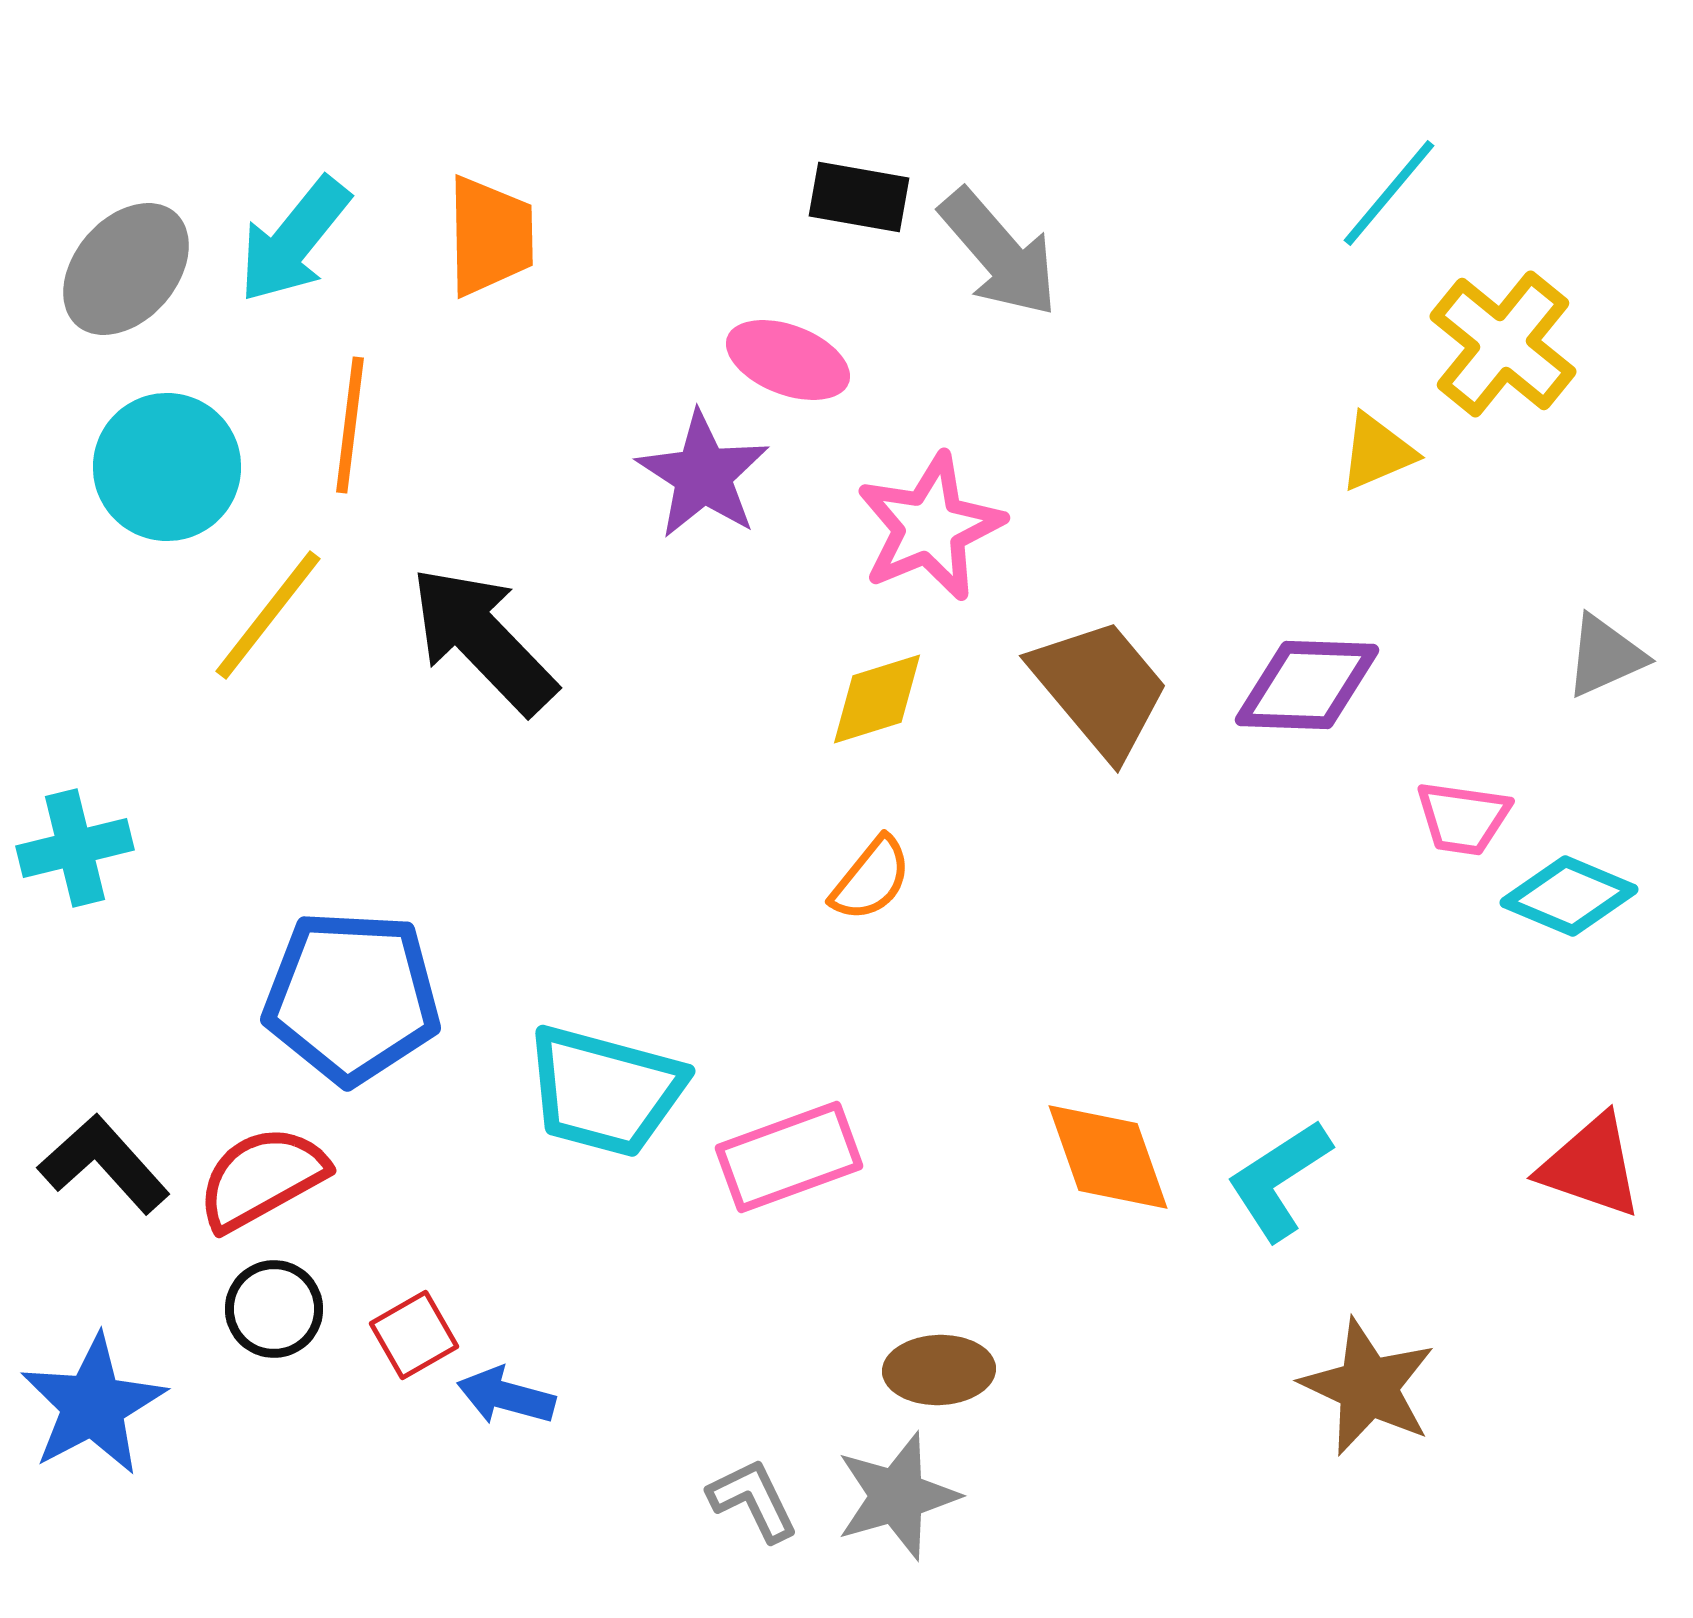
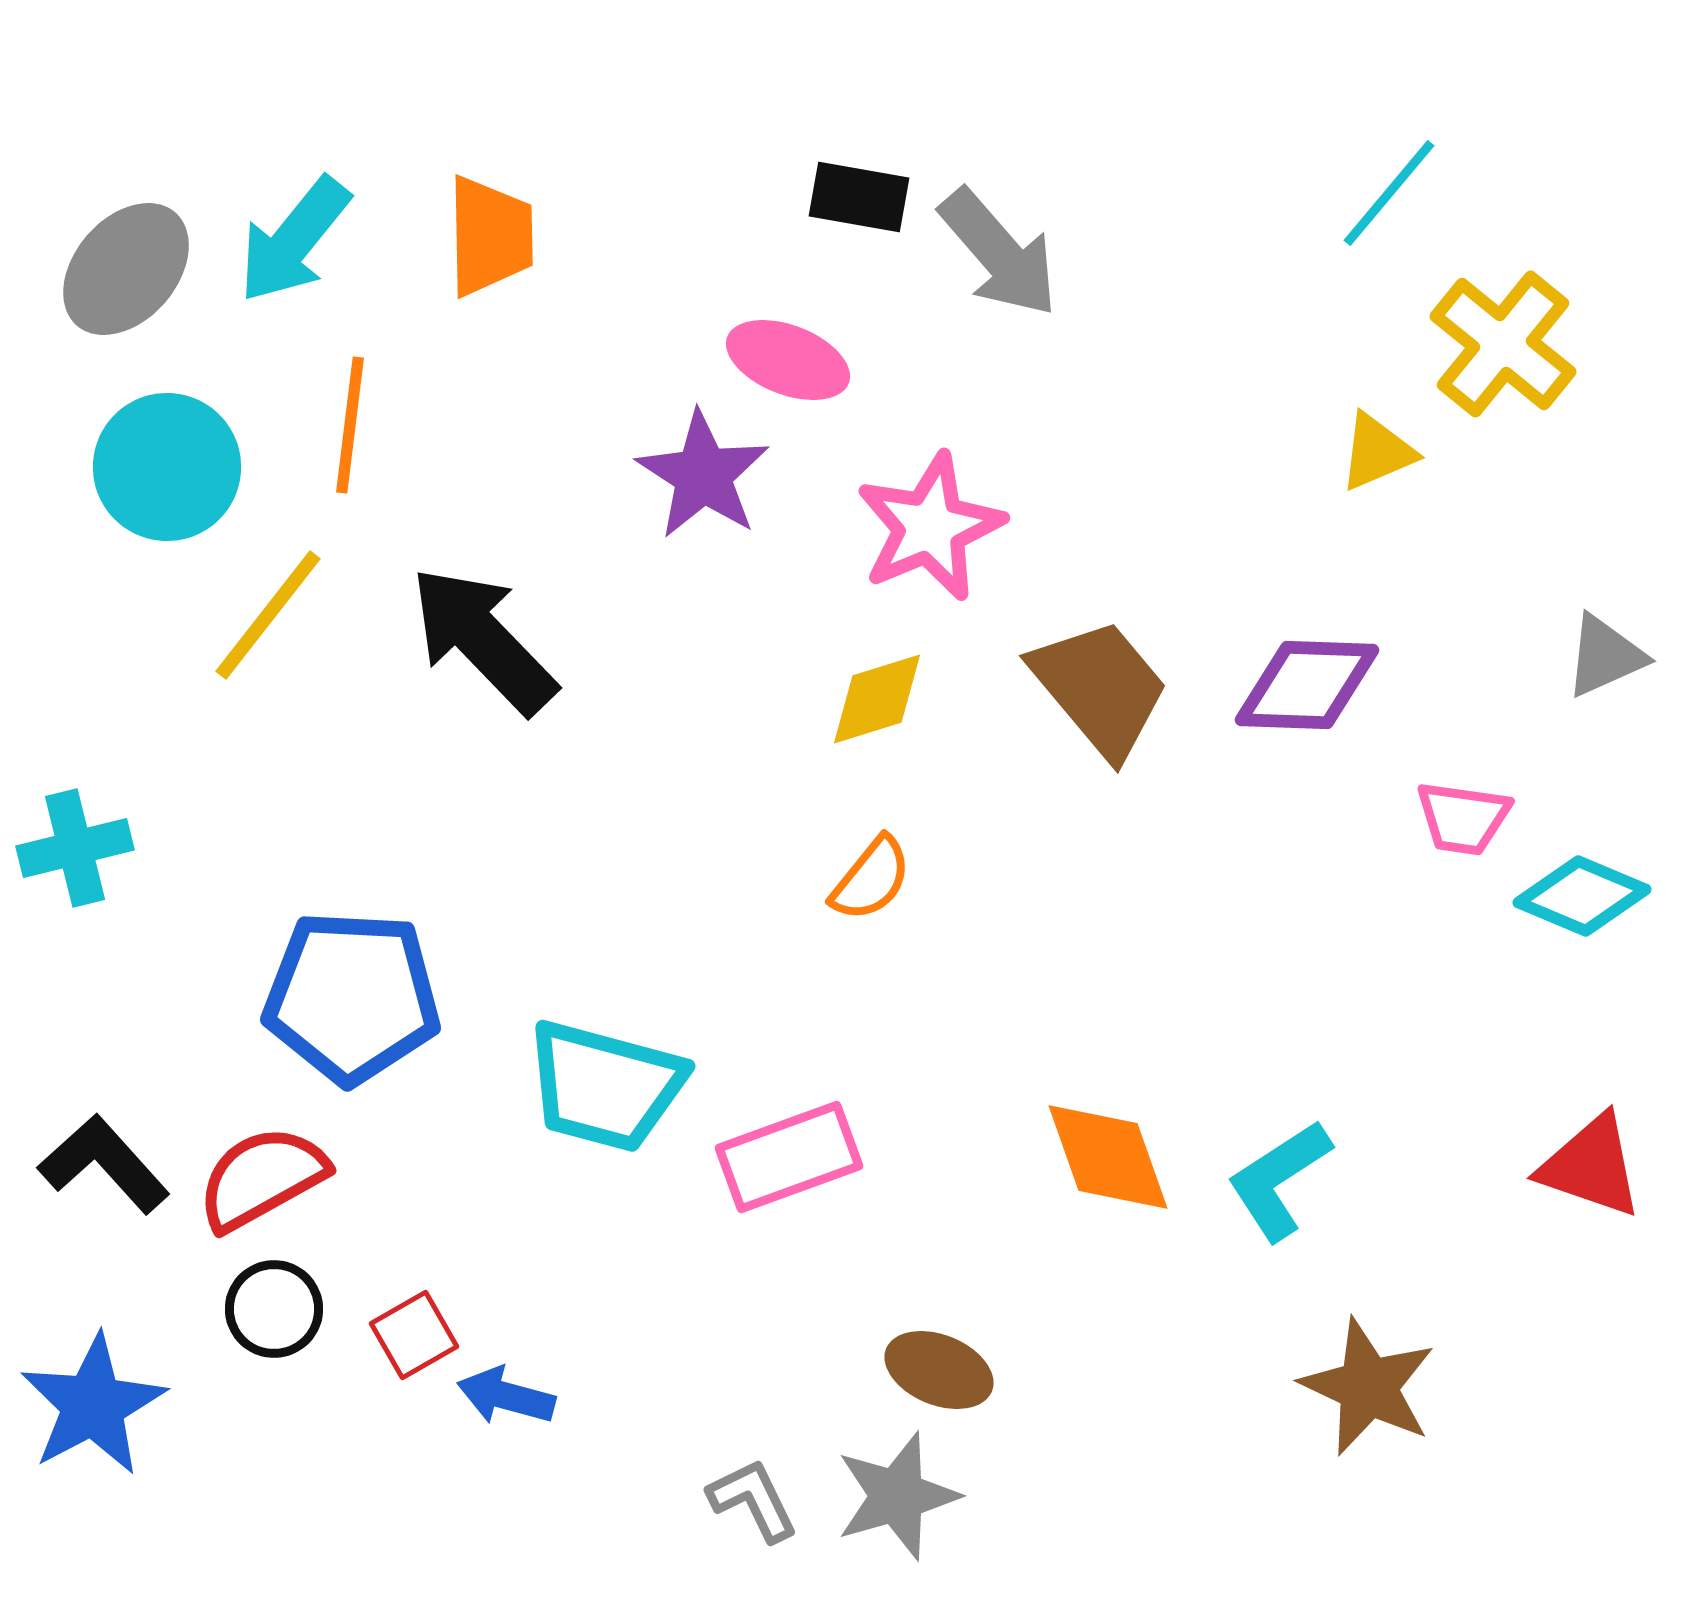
cyan diamond: moved 13 px right
cyan trapezoid: moved 5 px up
brown ellipse: rotated 24 degrees clockwise
